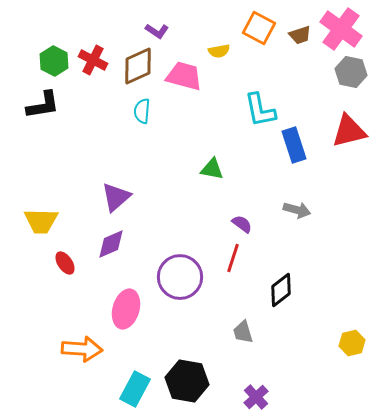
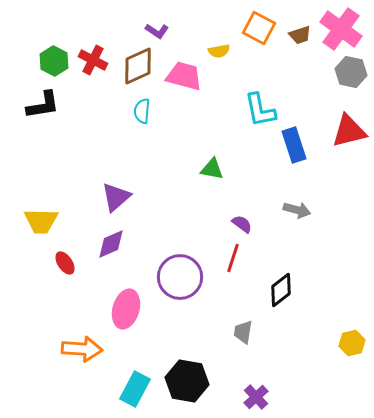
gray trapezoid: rotated 25 degrees clockwise
